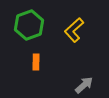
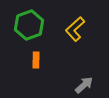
yellow L-shape: moved 1 px right, 1 px up
orange rectangle: moved 2 px up
